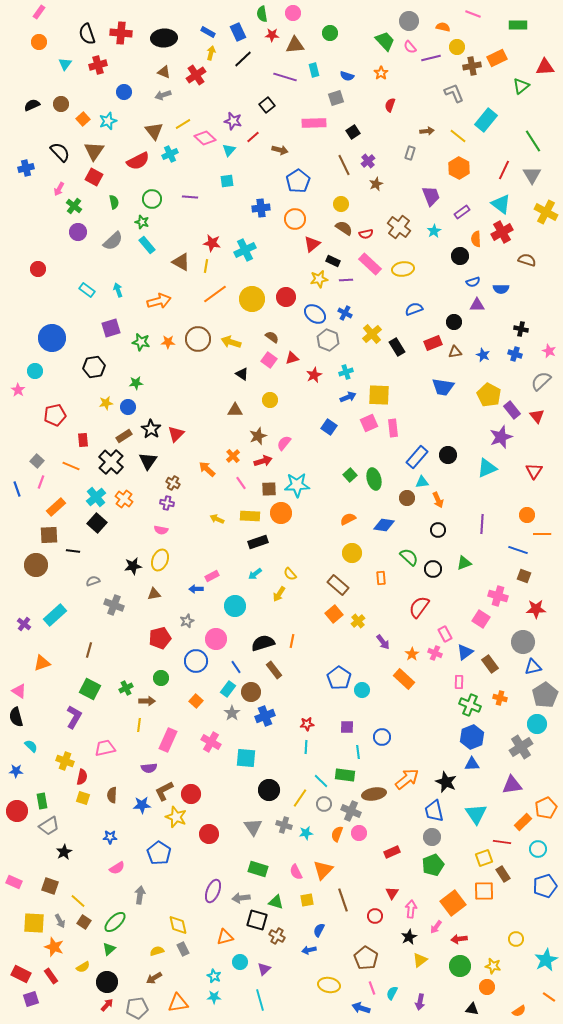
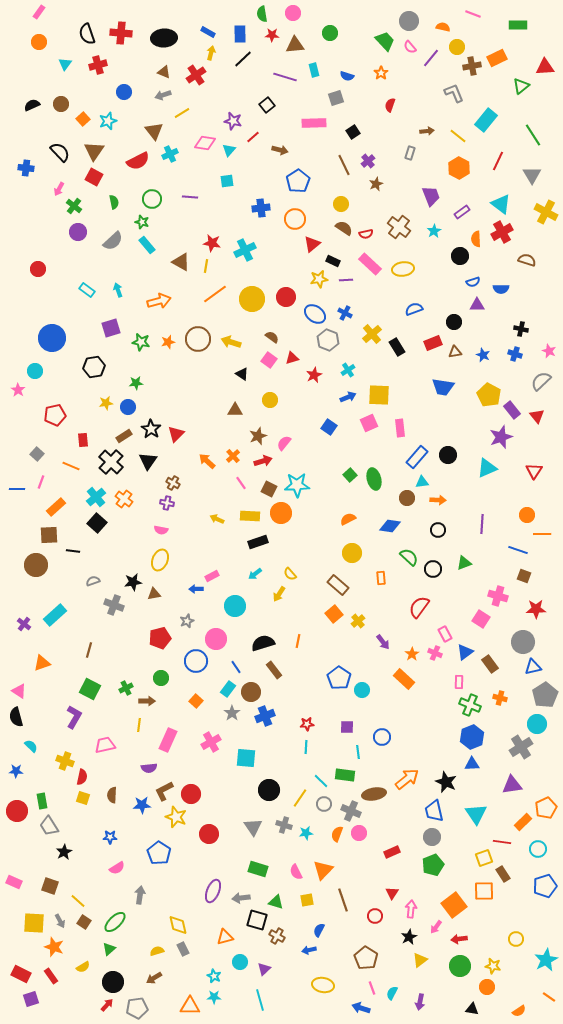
blue rectangle at (238, 32): moved 2 px right, 2 px down; rotated 24 degrees clockwise
purple line at (431, 58): rotated 36 degrees counterclockwise
yellow line at (183, 124): moved 1 px left, 11 px up
pink diamond at (205, 138): moved 5 px down; rotated 35 degrees counterclockwise
green line at (533, 141): moved 6 px up
blue cross at (26, 168): rotated 21 degrees clockwise
red line at (504, 170): moved 6 px left, 9 px up
orange star at (168, 342): rotated 16 degrees counterclockwise
cyan cross at (346, 372): moved 2 px right, 2 px up; rotated 16 degrees counterclockwise
pink rectangle at (393, 428): moved 7 px right
gray square at (37, 461): moved 7 px up
orange arrow at (207, 469): moved 8 px up
blue line at (17, 489): rotated 70 degrees counterclockwise
brown square at (269, 489): rotated 28 degrees clockwise
orange arrow at (438, 500): rotated 63 degrees counterclockwise
blue diamond at (384, 525): moved 6 px right, 1 px down
black star at (133, 566): moved 16 px down
orange line at (292, 641): moved 6 px right
pink cross at (211, 742): rotated 30 degrees clockwise
pink trapezoid at (105, 748): moved 3 px up
gray trapezoid at (49, 826): rotated 90 degrees clockwise
orange square at (453, 903): moved 1 px right, 2 px down
black circle at (107, 982): moved 6 px right
yellow ellipse at (329, 985): moved 6 px left
orange triangle at (178, 1003): moved 12 px right, 3 px down; rotated 10 degrees clockwise
